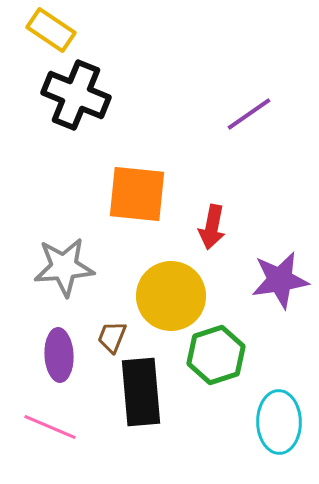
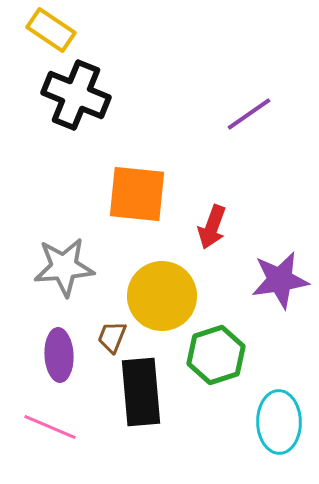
red arrow: rotated 9 degrees clockwise
yellow circle: moved 9 px left
